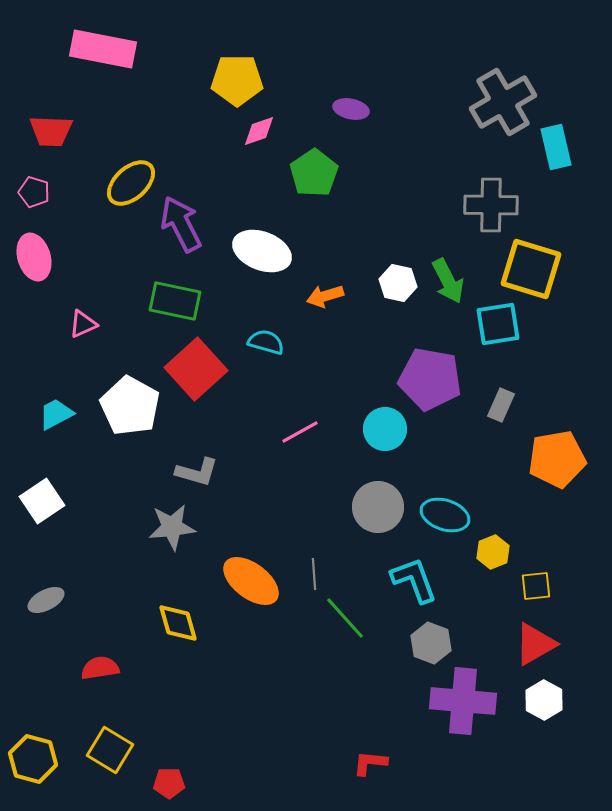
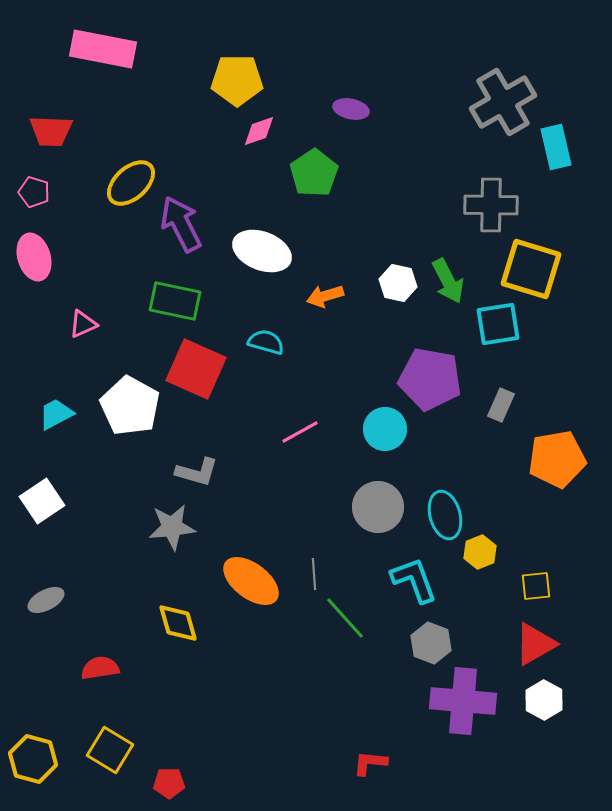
red square at (196, 369): rotated 24 degrees counterclockwise
cyan ellipse at (445, 515): rotated 57 degrees clockwise
yellow hexagon at (493, 552): moved 13 px left
